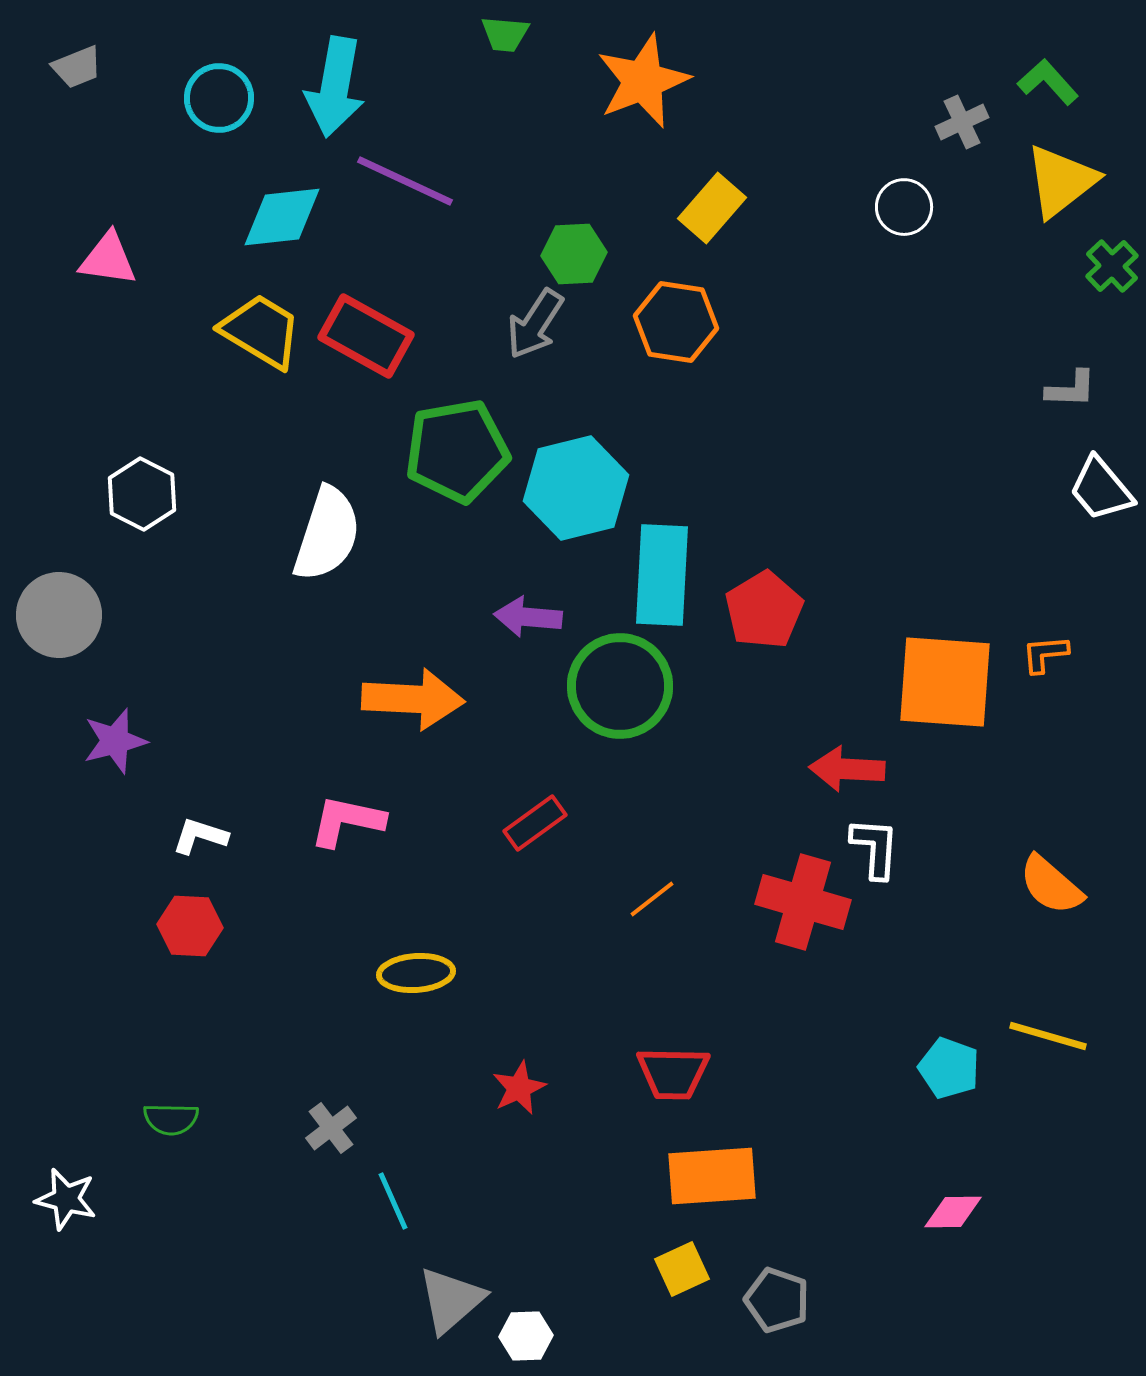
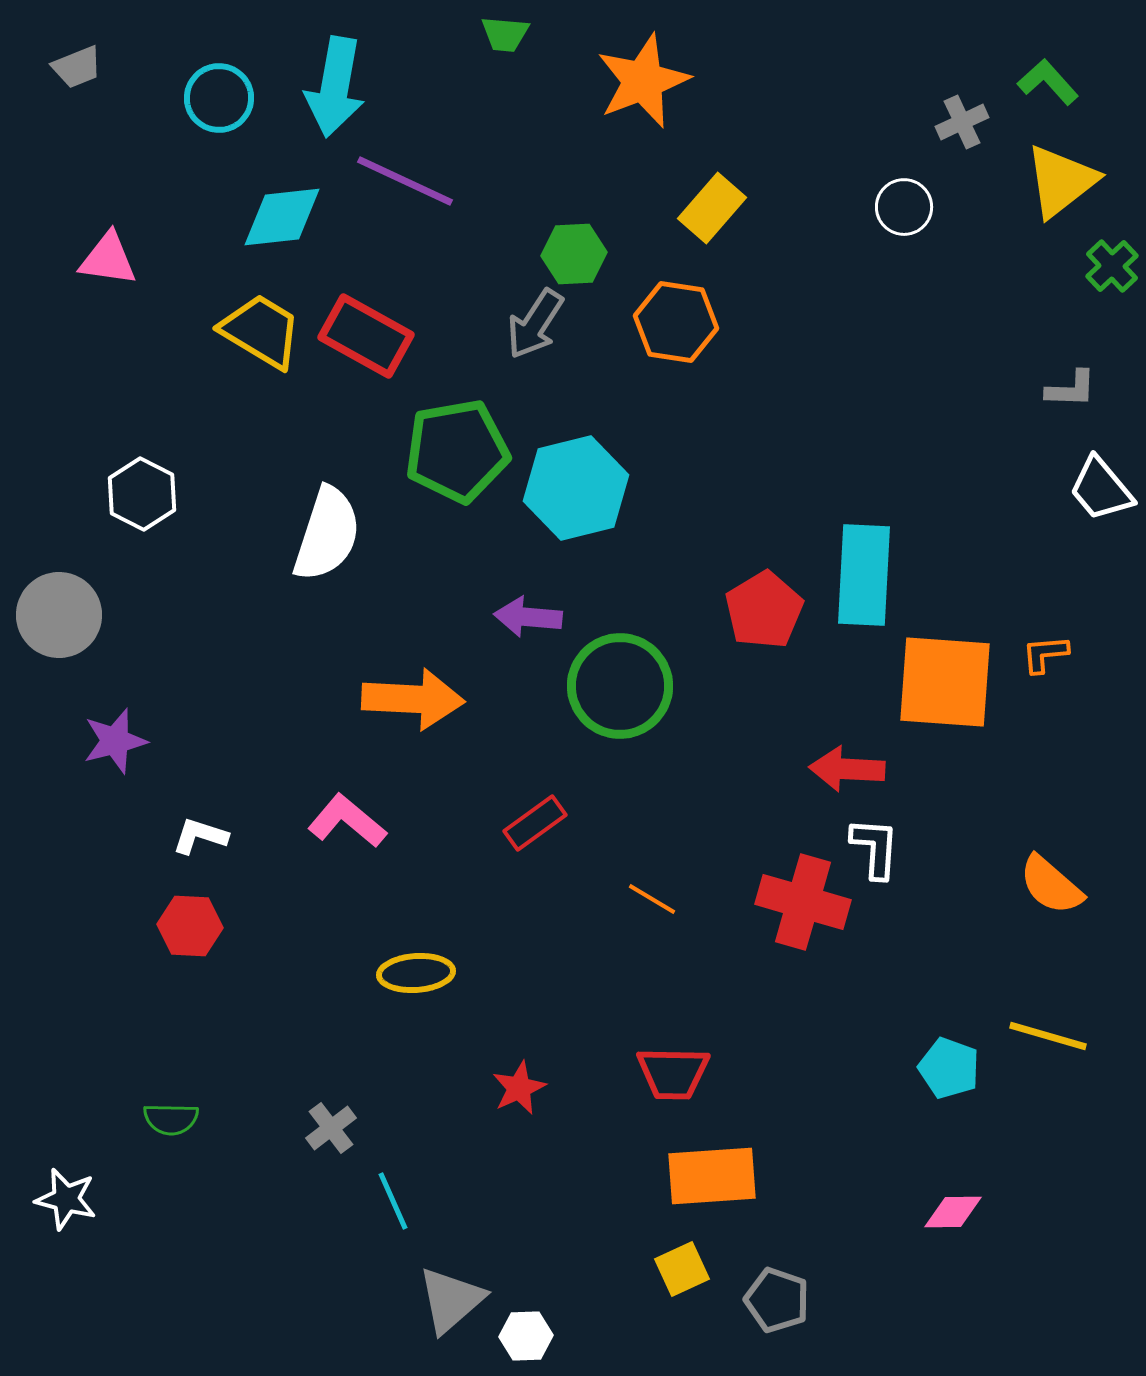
cyan rectangle at (662, 575): moved 202 px right
pink L-shape at (347, 821): rotated 28 degrees clockwise
orange line at (652, 899): rotated 69 degrees clockwise
